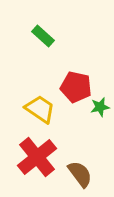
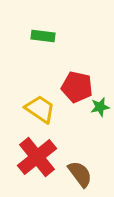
green rectangle: rotated 35 degrees counterclockwise
red pentagon: moved 1 px right
